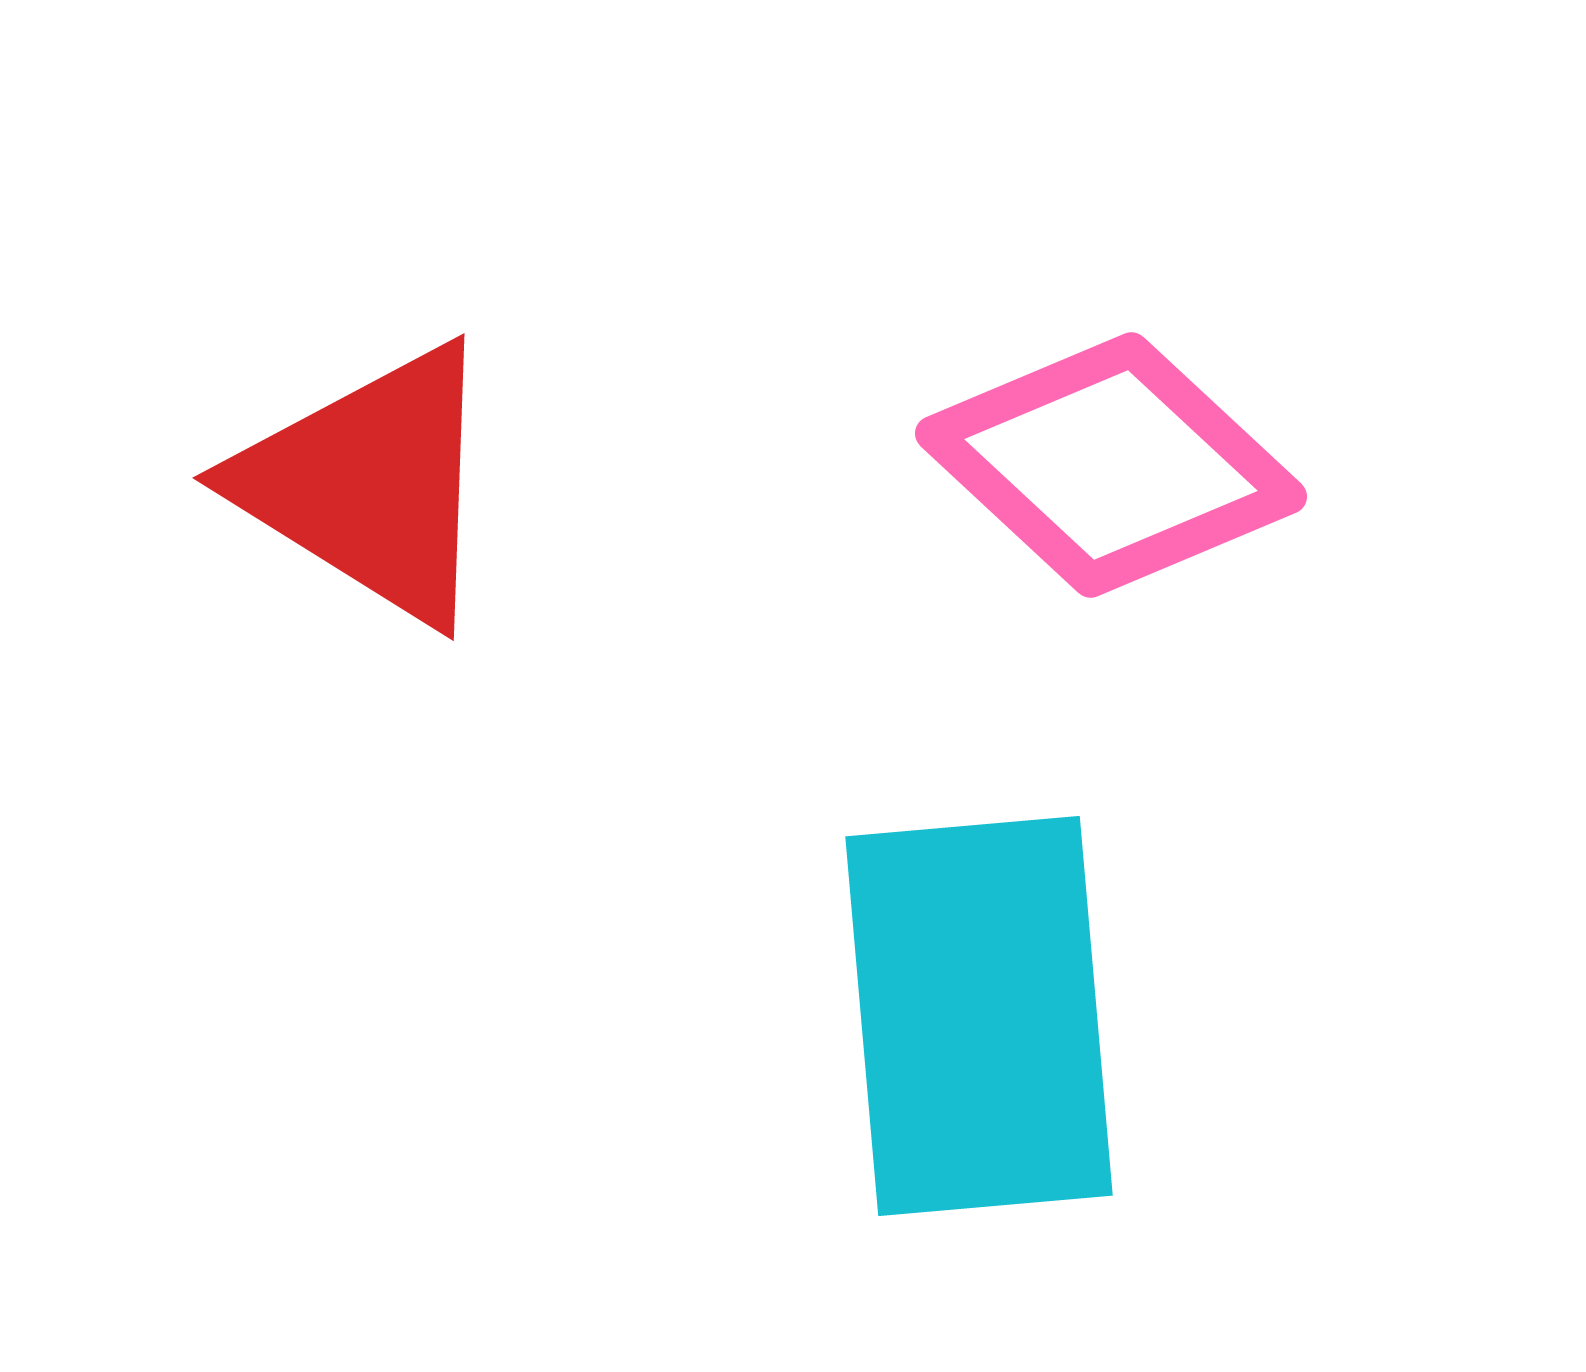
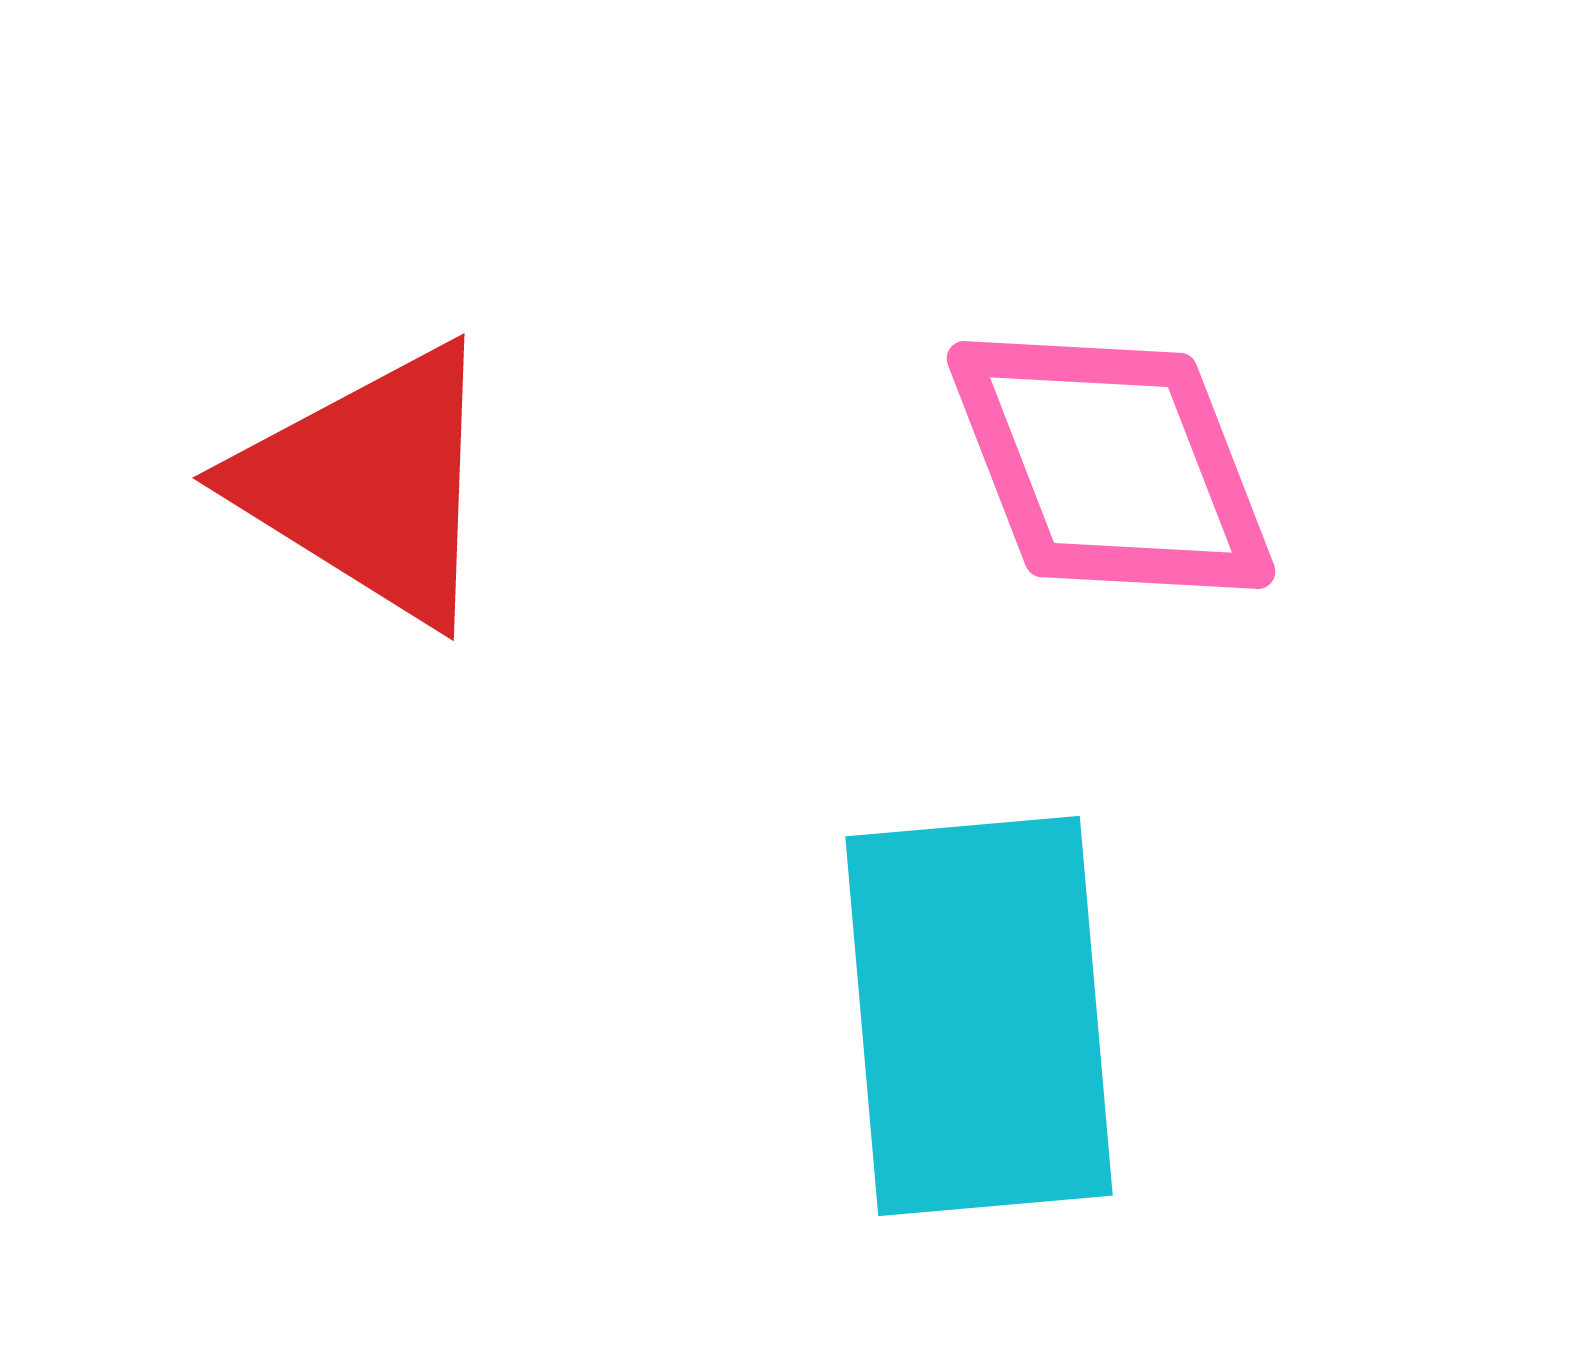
pink diamond: rotated 26 degrees clockwise
